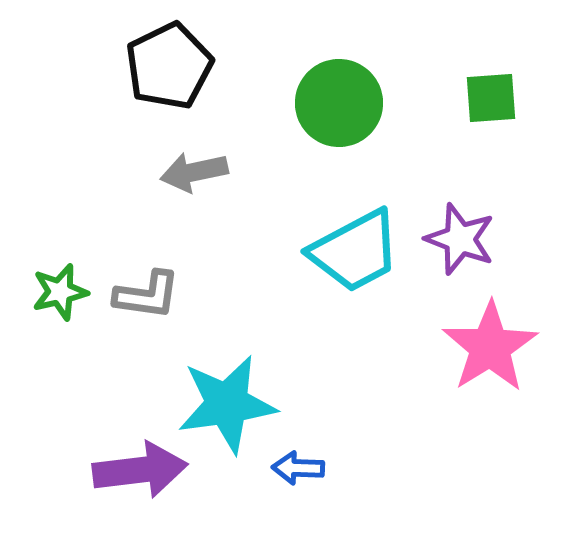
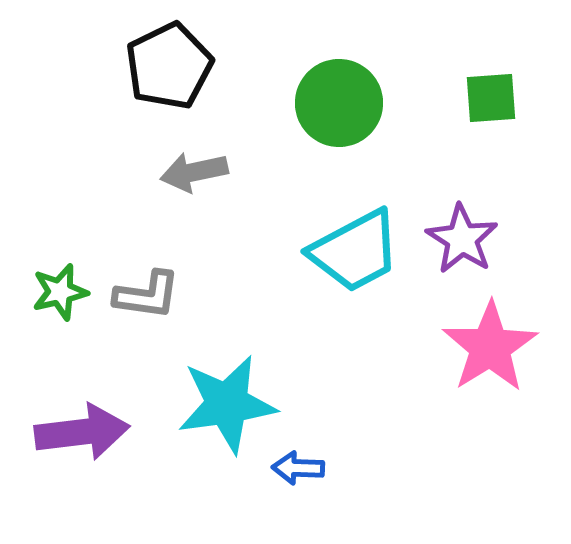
purple star: moved 2 px right; rotated 12 degrees clockwise
purple arrow: moved 58 px left, 38 px up
